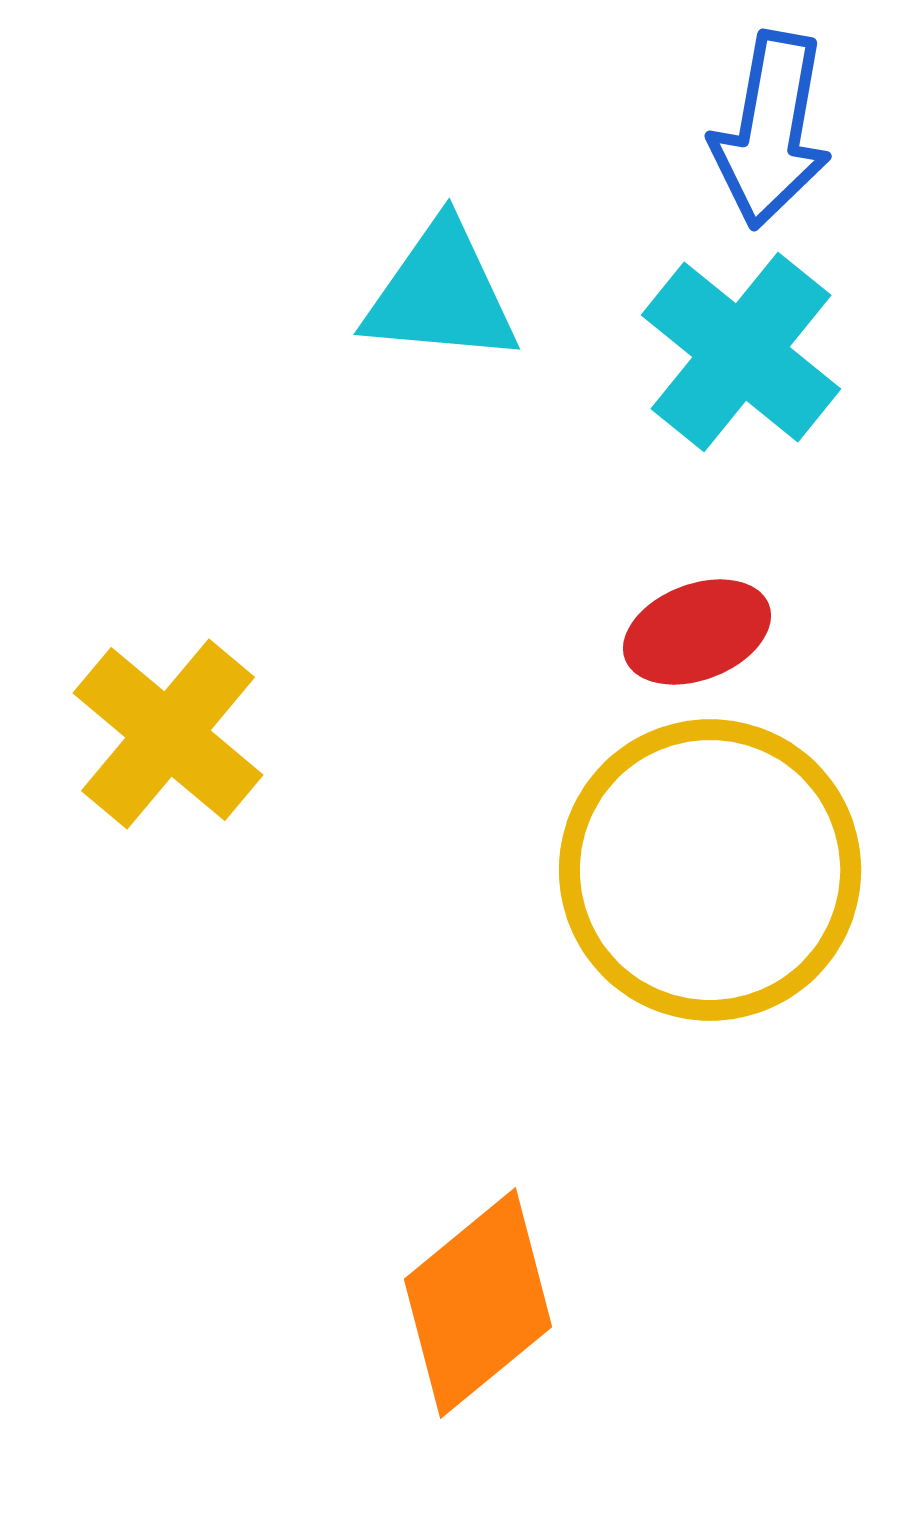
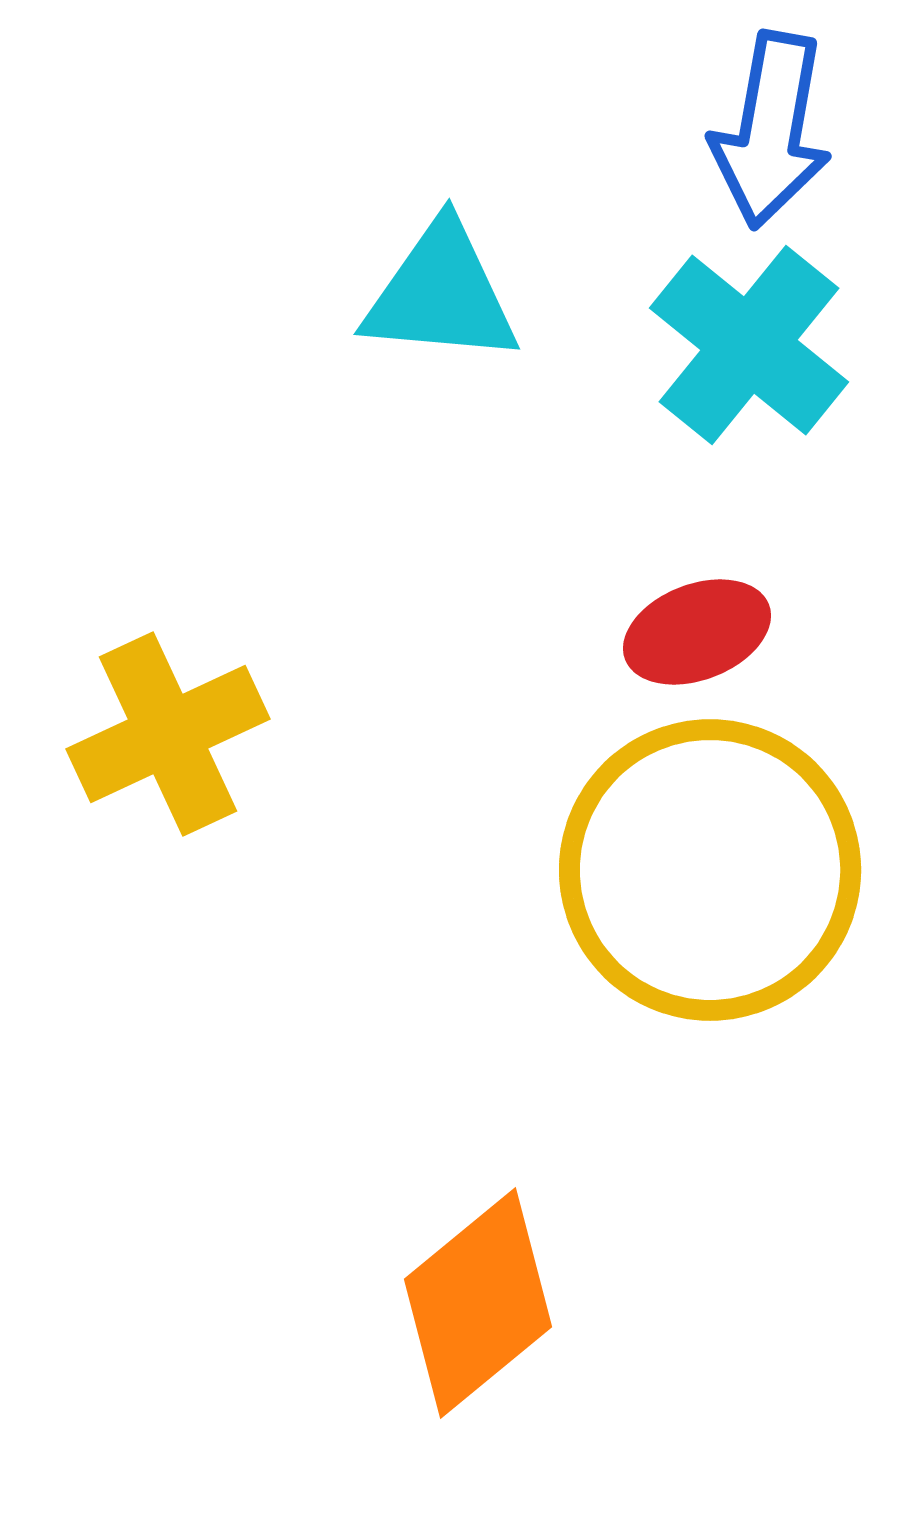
cyan cross: moved 8 px right, 7 px up
yellow cross: rotated 25 degrees clockwise
